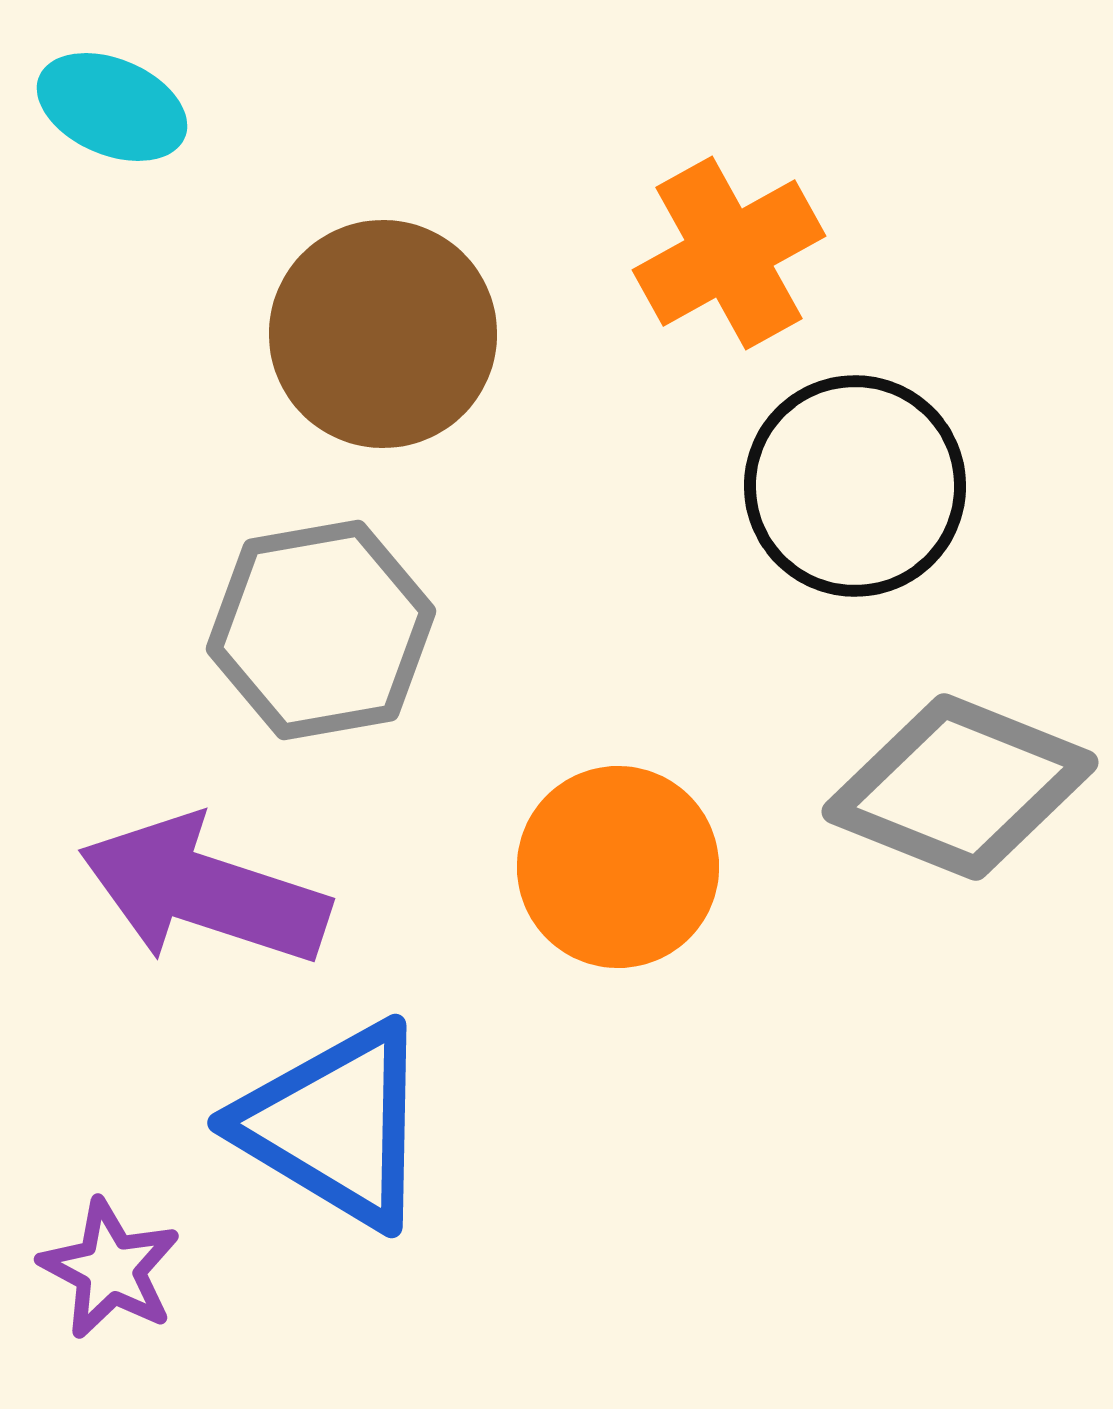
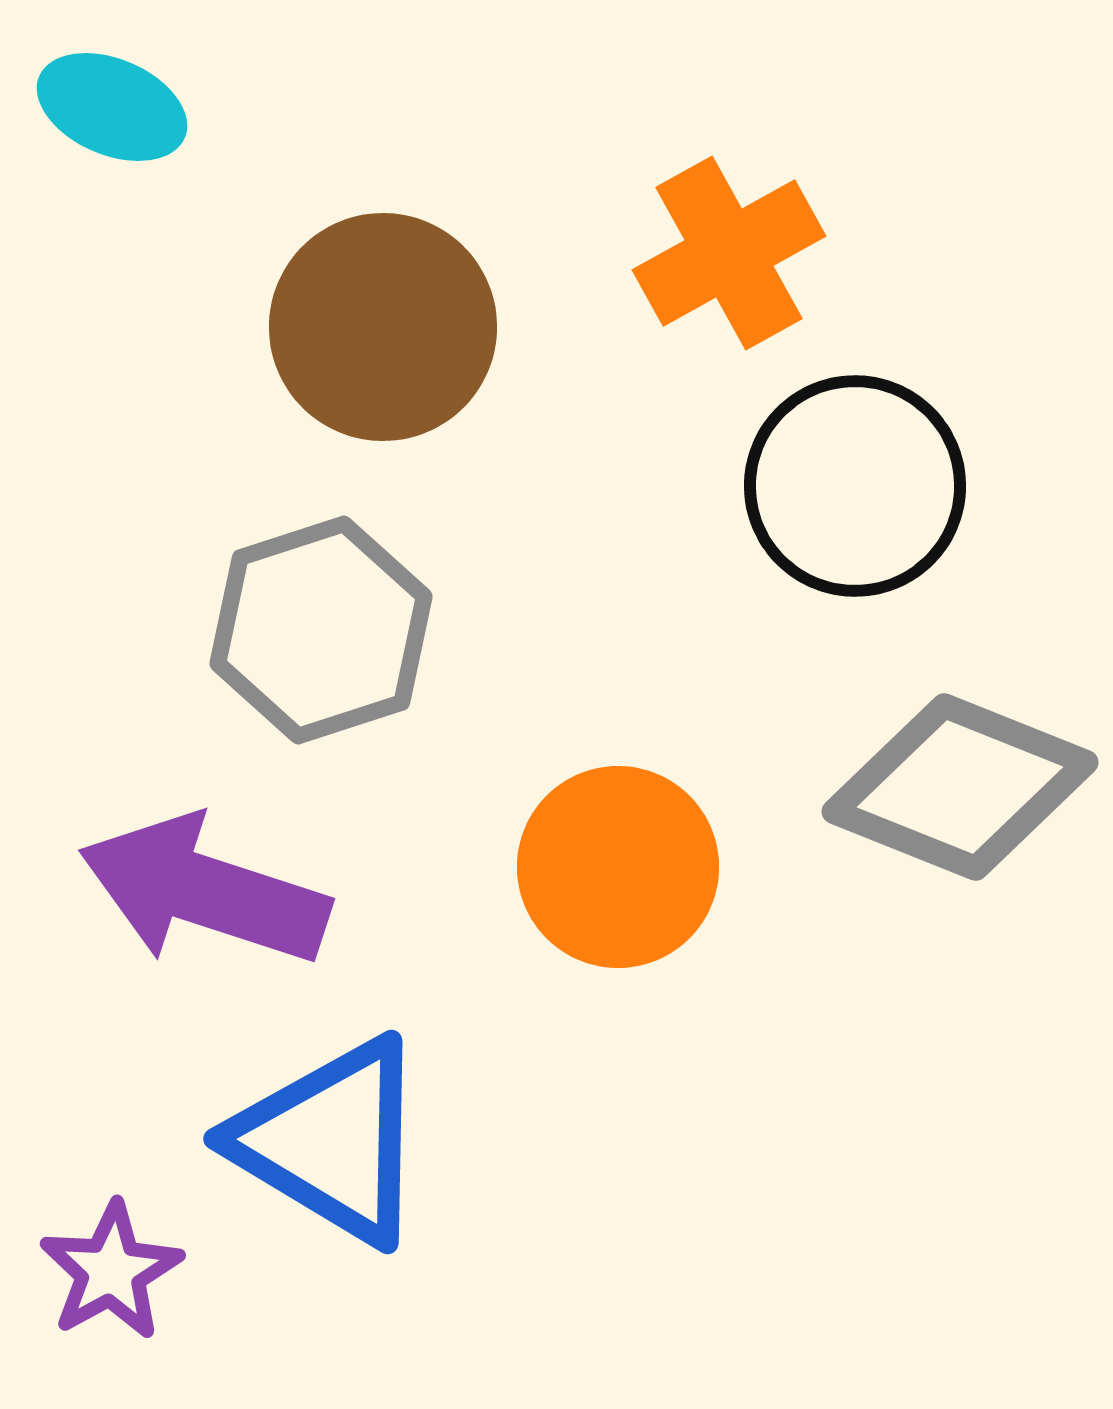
brown circle: moved 7 px up
gray hexagon: rotated 8 degrees counterclockwise
blue triangle: moved 4 px left, 16 px down
purple star: moved 1 px right, 2 px down; rotated 15 degrees clockwise
